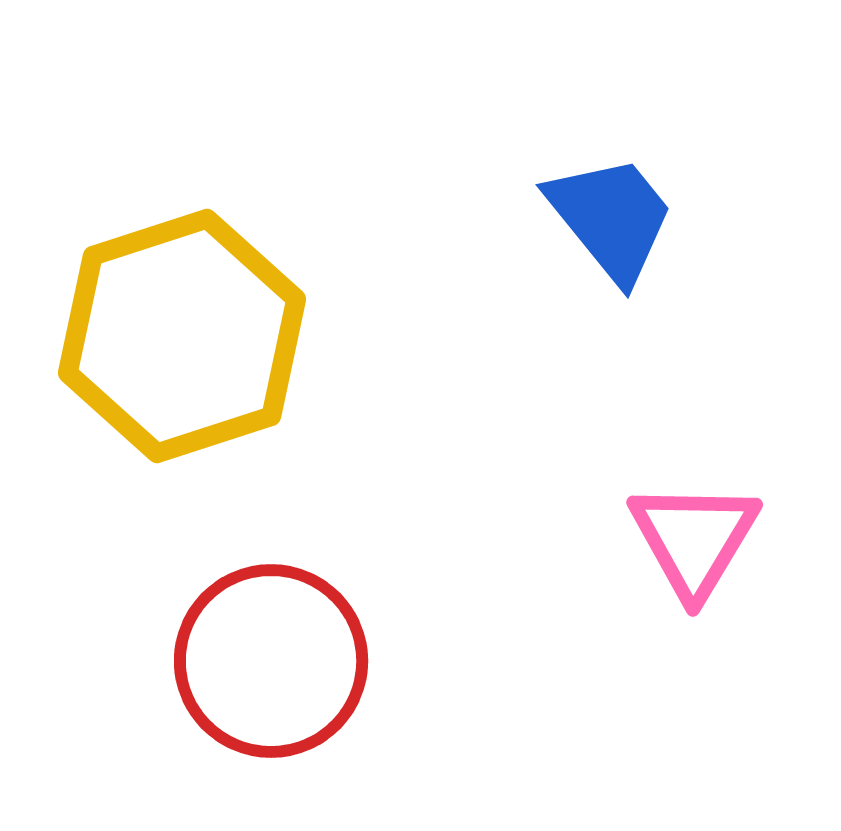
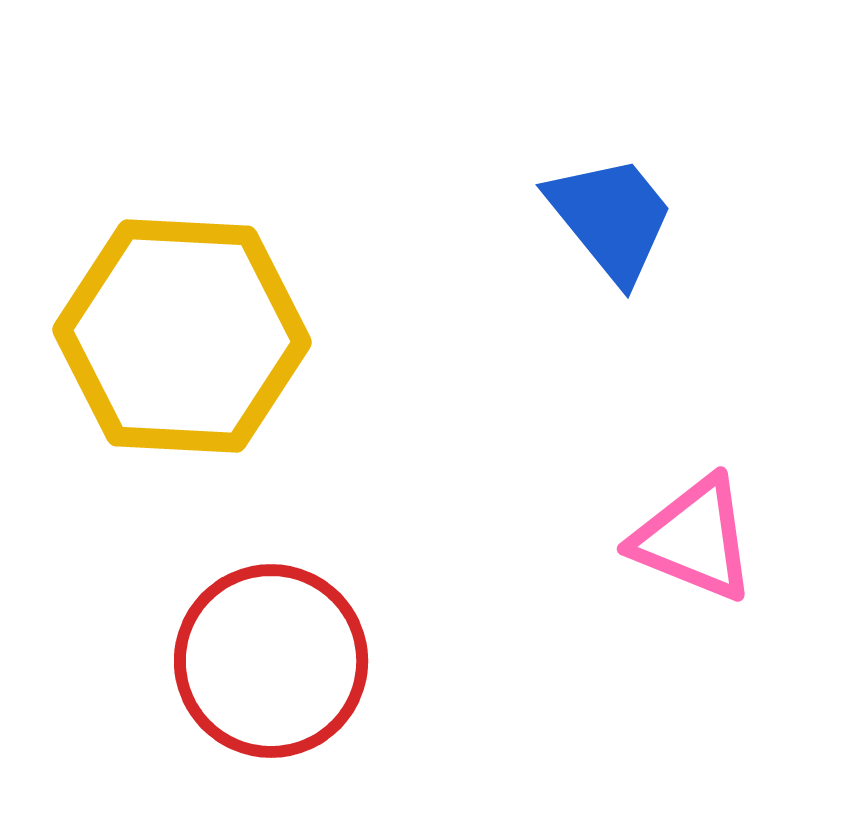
yellow hexagon: rotated 21 degrees clockwise
pink triangle: rotated 39 degrees counterclockwise
